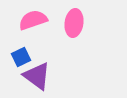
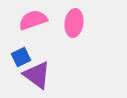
purple triangle: moved 1 px up
